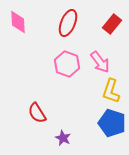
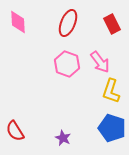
red rectangle: rotated 66 degrees counterclockwise
red semicircle: moved 22 px left, 18 px down
blue pentagon: moved 5 px down
